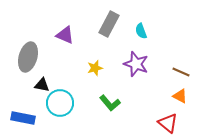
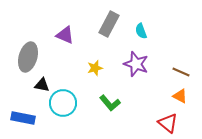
cyan circle: moved 3 px right
